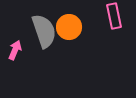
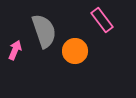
pink rectangle: moved 12 px left, 4 px down; rotated 25 degrees counterclockwise
orange circle: moved 6 px right, 24 px down
